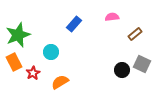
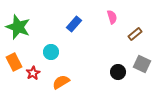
pink semicircle: rotated 80 degrees clockwise
green star: moved 8 px up; rotated 30 degrees counterclockwise
black circle: moved 4 px left, 2 px down
orange semicircle: moved 1 px right
